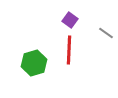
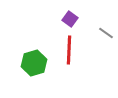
purple square: moved 1 px up
